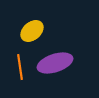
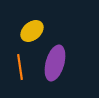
purple ellipse: rotated 56 degrees counterclockwise
